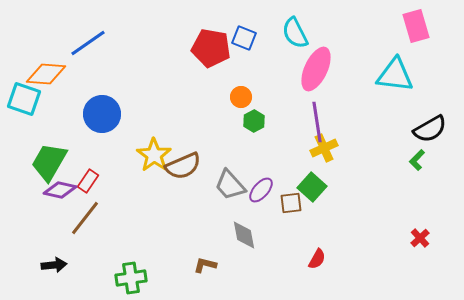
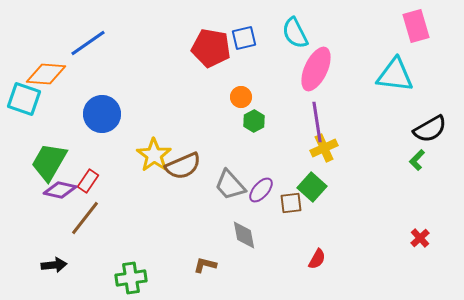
blue square: rotated 35 degrees counterclockwise
